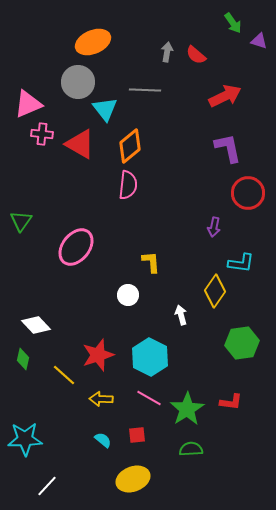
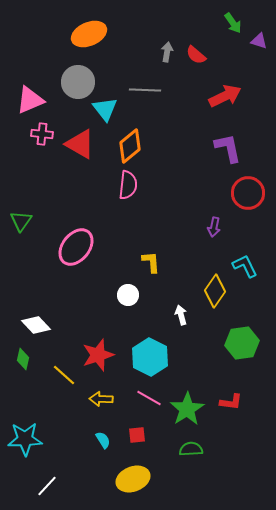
orange ellipse: moved 4 px left, 8 px up
pink triangle: moved 2 px right, 4 px up
cyan L-shape: moved 4 px right, 3 px down; rotated 124 degrees counterclockwise
cyan semicircle: rotated 18 degrees clockwise
